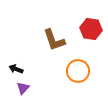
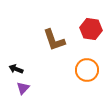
orange circle: moved 9 px right, 1 px up
